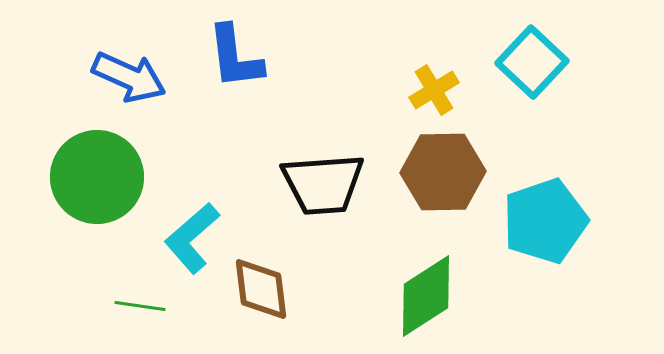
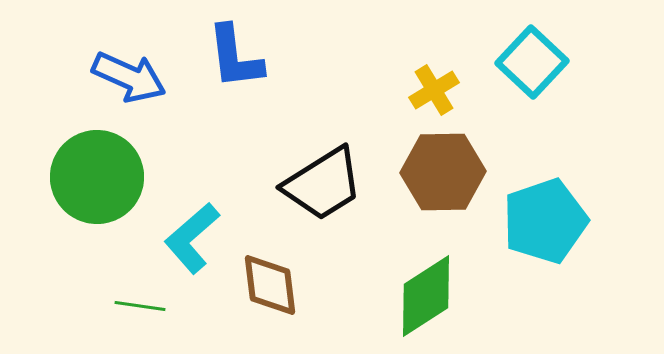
black trapezoid: rotated 28 degrees counterclockwise
brown diamond: moved 9 px right, 4 px up
